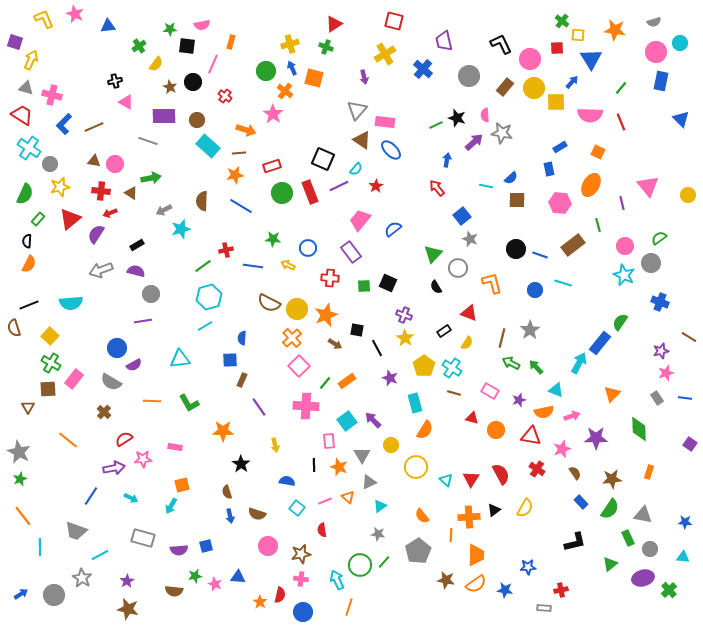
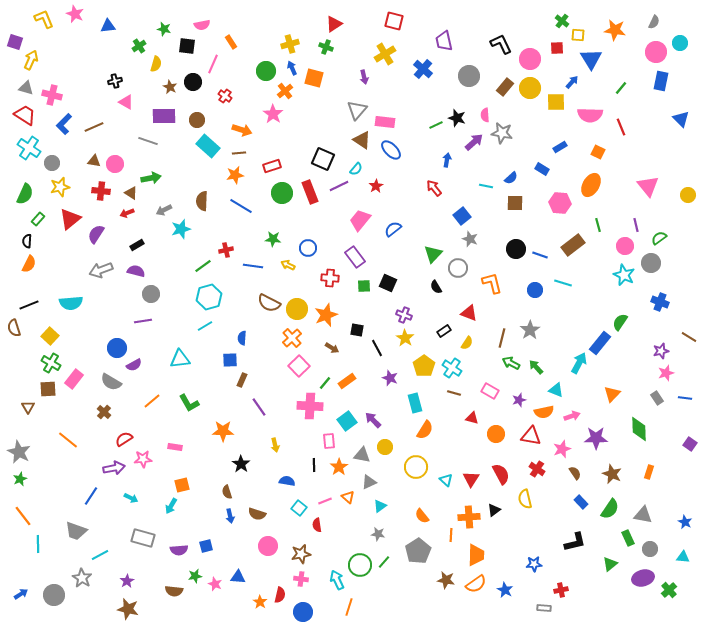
gray semicircle at (654, 22): rotated 48 degrees counterclockwise
green star at (170, 29): moved 6 px left; rotated 16 degrees clockwise
orange rectangle at (231, 42): rotated 48 degrees counterclockwise
yellow semicircle at (156, 64): rotated 21 degrees counterclockwise
yellow circle at (534, 88): moved 4 px left
orange cross at (285, 91): rotated 14 degrees clockwise
red trapezoid at (22, 115): moved 3 px right
red line at (621, 122): moved 5 px down
orange arrow at (246, 130): moved 4 px left
gray circle at (50, 164): moved 2 px right, 1 px up
blue rectangle at (549, 169): moved 7 px left; rotated 48 degrees counterclockwise
red arrow at (437, 188): moved 3 px left
brown square at (517, 200): moved 2 px left, 3 px down
purple line at (622, 203): moved 14 px right, 22 px down
red arrow at (110, 213): moved 17 px right
purple rectangle at (351, 252): moved 4 px right, 5 px down
brown arrow at (335, 344): moved 3 px left, 4 px down
orange line at (152, 401): rotated 42 degrees counterclockwise
pink cross at (306, 406): moved 4 px right
orange circle at (496, 430): moved 4 px down
yellow circle at (391, 445): moved 6 px left, 2 px down
gray triangle at (362, 455): rotated 48 degrees counterclockwise
orange star at (339, 467): rotated 18 degrees clockwise
brown star at (612, 479): moved 5 px up; rotated 30 degrees clockwise
cyan square at (297, 508): moved 2 px right
yellow semicircle at (525, 508): moved 9 px up; rotated 138 degrees clockwise
blue star at (685, 522): rotated 24 degrees clockwise
red semicircle at (322, 530): moved 5 px left, 5 px up
cyan line at (40, 547): moved 2 px left, 3 px up
blue star at (528, 567): moved 6 px right, 3 px up
blue star at (505, 590): rotated 21 degrees clockwise
